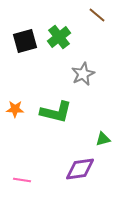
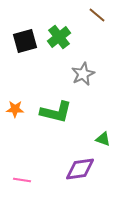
green triangle: rotated 35 degrees clockwise
